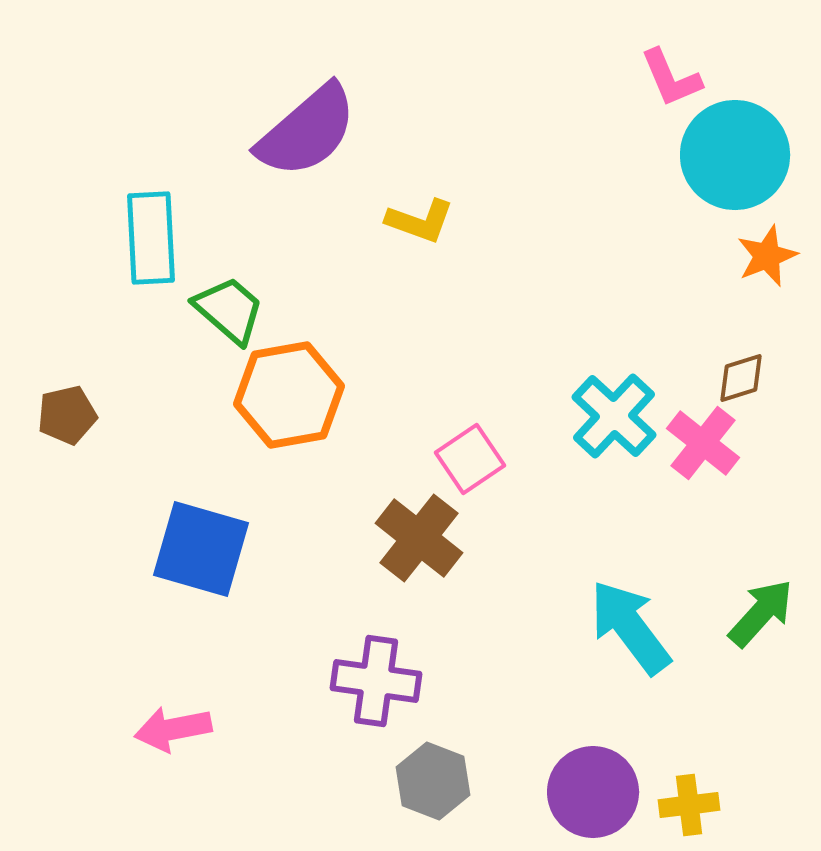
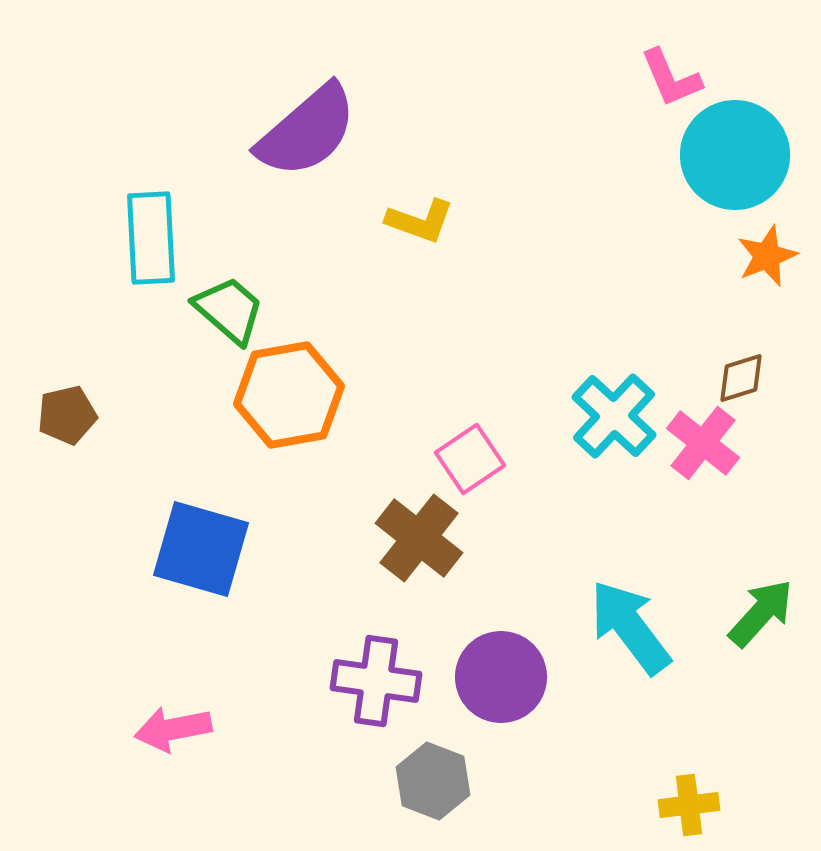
purple circle: moved 92 px left, 115 px up
